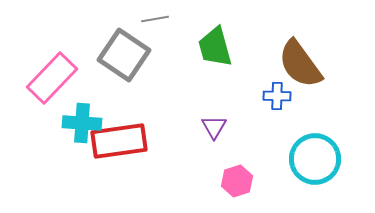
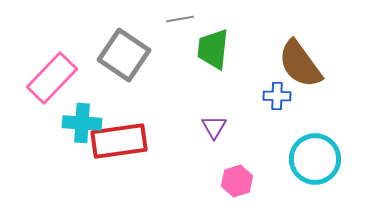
gray line: moved 25 px right
green trapezoid: moved 2 px left, 2 px down; rotated 21 degrees clockwise
